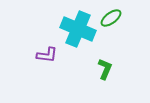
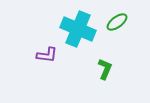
green ellipse: moved 6 px right, 4 px down
